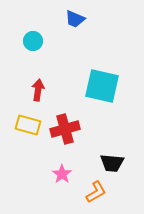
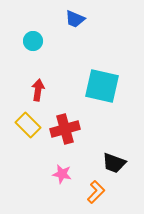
yellow rectangle: rotated 30 degrees clockwise
black trapezoid: moved 2 px right; rotated 15 degrees clockwise
pink star: rotated 24 degrees counterclockwise
orange L-shape: rotated 15 degrees counterclockwise
